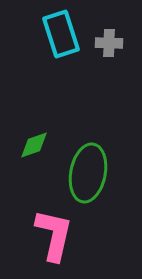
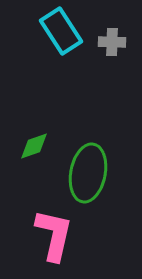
cyan rectangle: moved 3 px up; rotated 15 degrees counterclockwise
gray cross: moved 3 px right, 1 px up
green diamond: moved 1 px down
